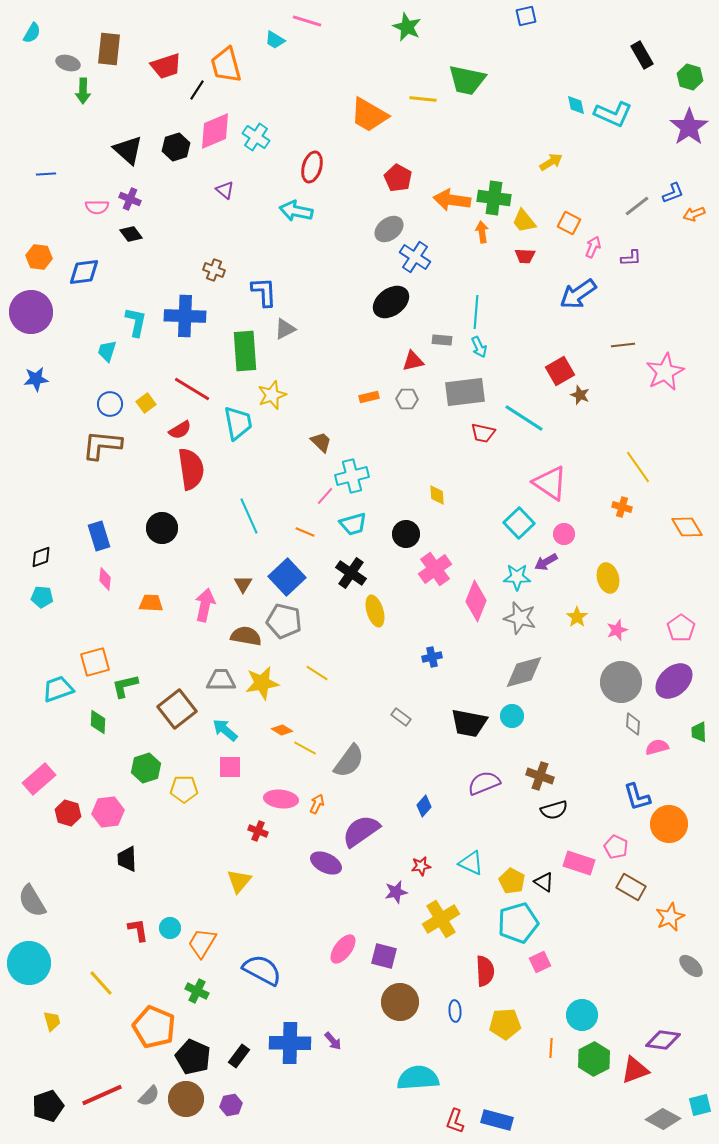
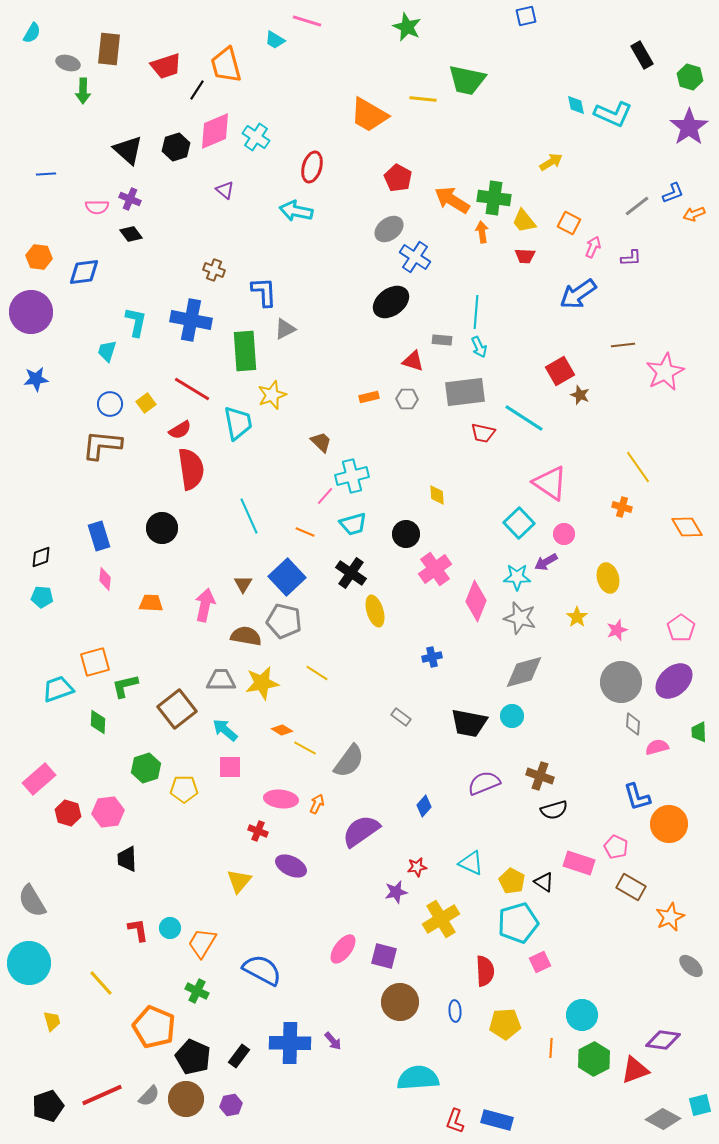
orange arrow at (452, 200): rotated 24 degrees clockwise
blue cross at (185, 316): moved 6 px right, 4 px down; rotated 9 degrees clockwise
red triangle at (413, 361): rotated 30 degrees clockwise
purple ellipse at (326, 863): moved 35 px left, 3 px down
red star at (421, 866): moved 4 px left, 1 px down
